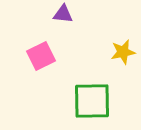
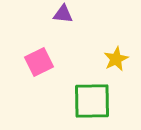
yellow star: moved 7 px left, 7 px down; rotated 15 degrees counterclockwise
pink square: moved 2 px left, 6 px down
